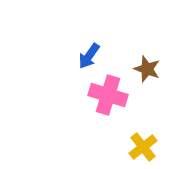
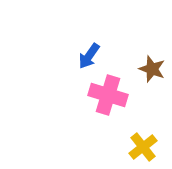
brown star: moved 5 px right
